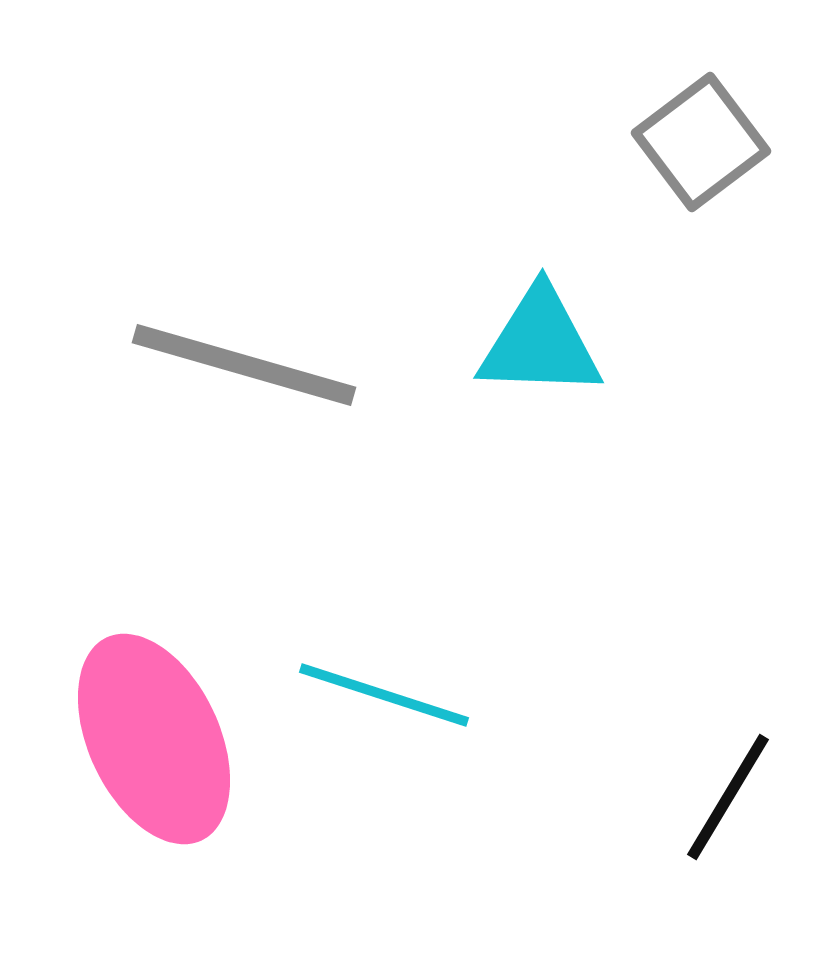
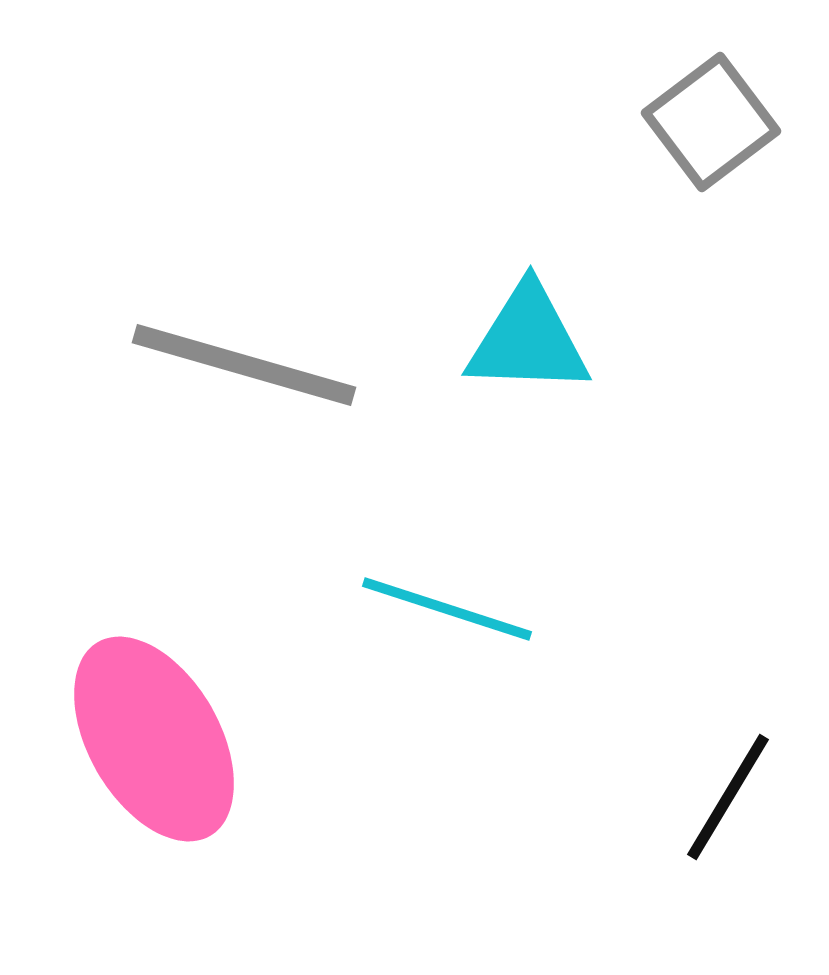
gray square: moved 10 px right, 20 px up
cyan triangle: moved 12 px left, 3 px up
cyan line: moved 63 px right, 86 px up
pink ellipse: rotated 5 degrees counterclockwise
